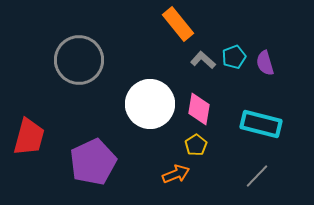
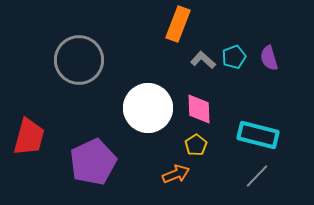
orange rectangle: rotated 60 degrees clockwise
purple semicircle: moved 4 px right, 5 px up
white circle: moved 2 px left, 4 px down
pink diamond: rotated 12 degrees counterclockwise
cyan rectangle: moved 3 px left, 11 px down
